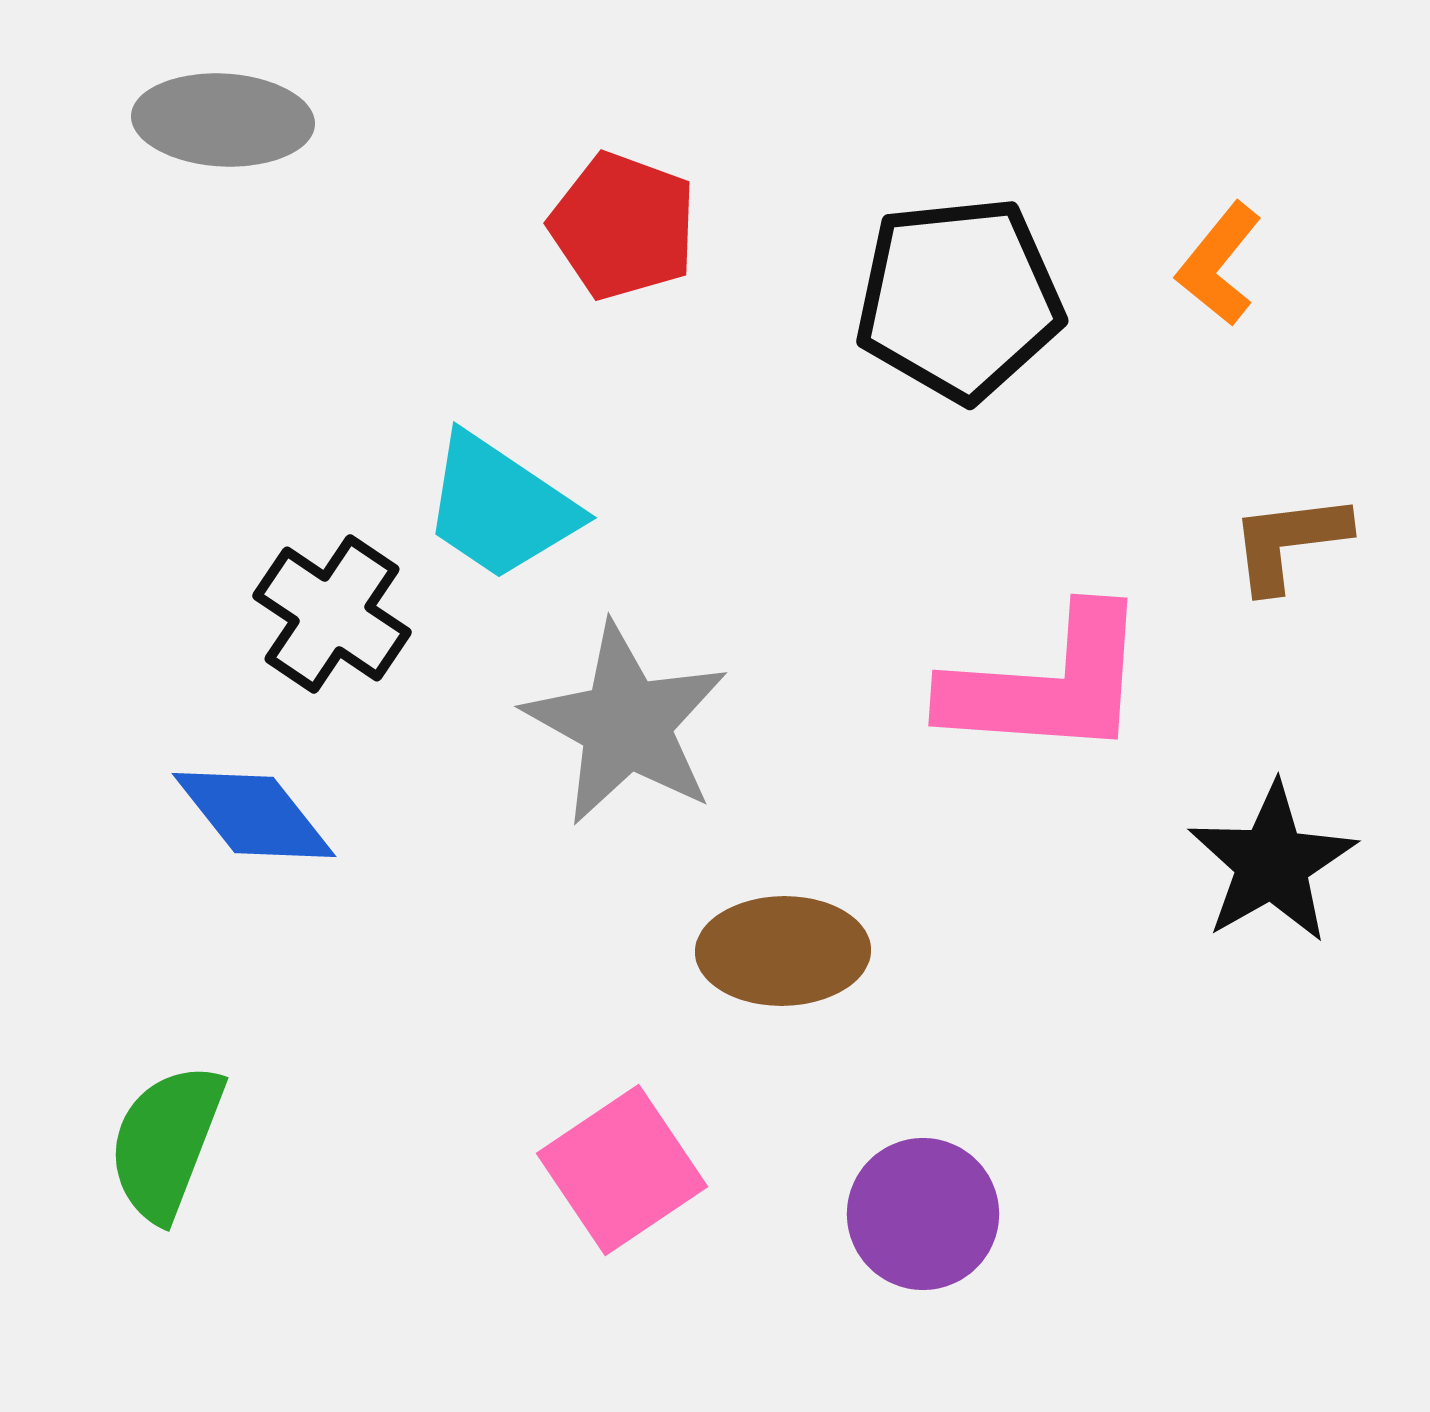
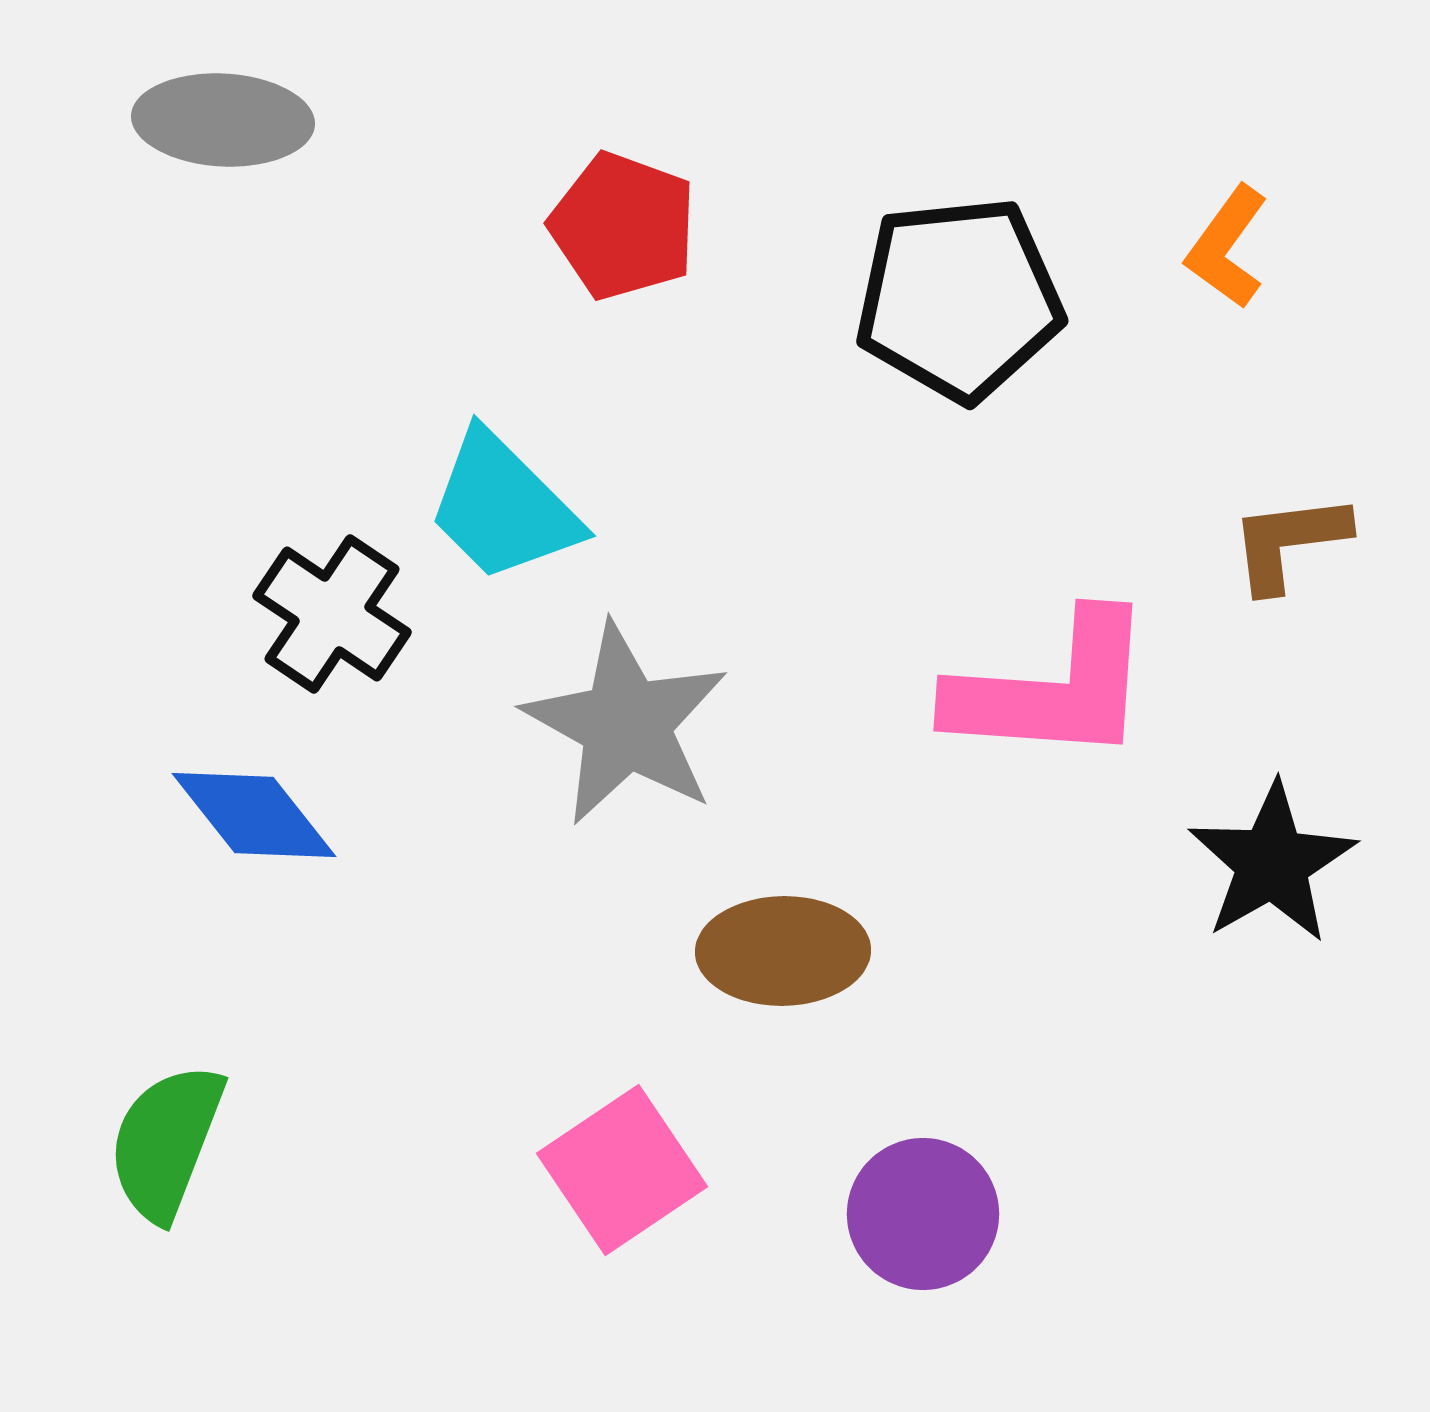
orange L-shape: moved 8 px right, 17 px up; rotated 3 degrees counterclockwise
cyan trapezoid: moved 3 px right; rotated 11 degrees clockwise
pink L-shape: moved 5 px right, 5 px down
